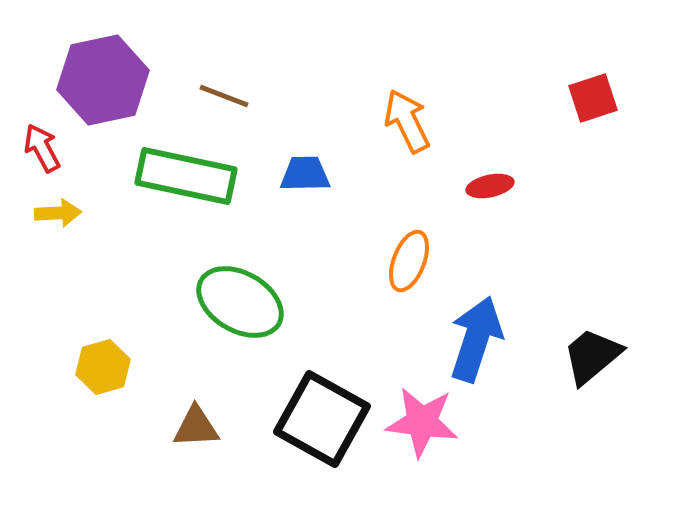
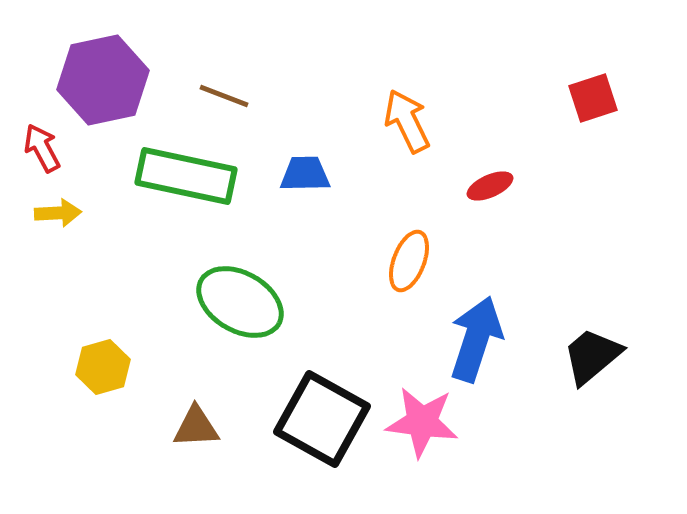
red ellipse: rotated 12 degrees counterclockwise
